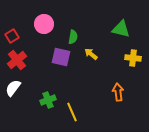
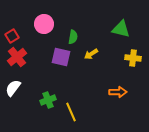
yellow arrow: rotated 72 degrees counterclockwise
red cross: moved 3 px up
orange arrow: rotated 96 degrees clockwise
yellow line: moved 1 px left
